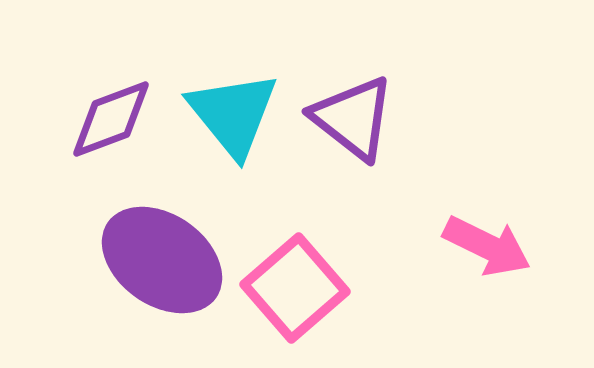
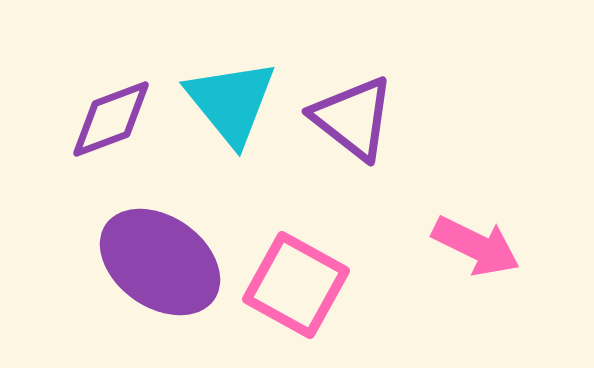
cyan triangle: moved 2 px left, 12 px up
pink arrow: moved 11 px left
purple ellipse: moved 2 px left, 2 px down
pink square: moved 1 px right, 3 px up; rotated 20 degrees counterclockwise
